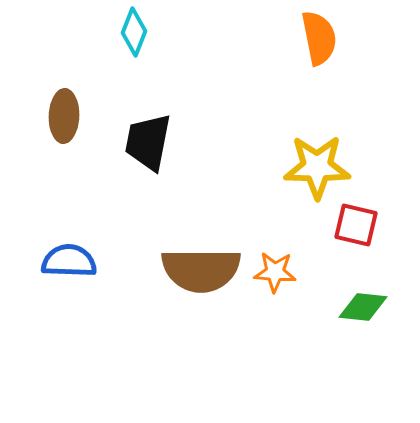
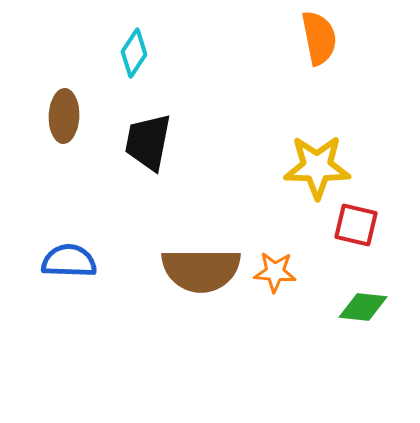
cyan diamond: moved 21 px down; rotated 12 degrees clockwise
